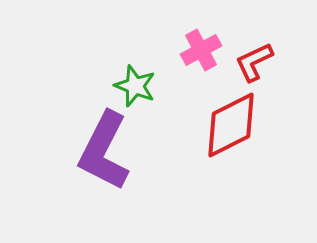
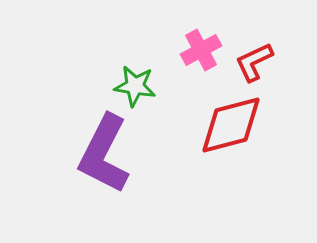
green star: rotated 12 degrees counterclockwise
red diamond: rotated 12 degrees clockwise
purple L-shape: moved 3 px down
